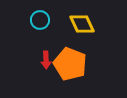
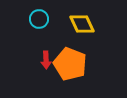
cyan circle: moved 1 px left, 1 px up
